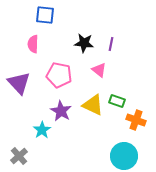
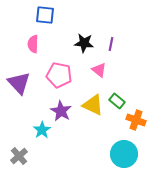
green rectangle: rotated 21 degrees clockwise
cyan circle: moved 2 px up
